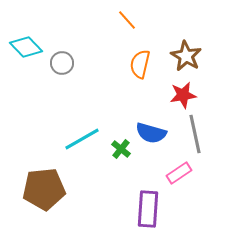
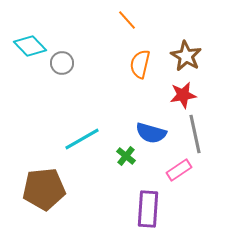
cyan diamond: moved 4 px right, 1 px up
green cross: moved 5 px right, 7 px down
pink rectangle: moved 3 px up
